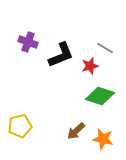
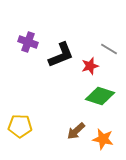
gray line: moved 4 px right, 1 px down
yellow pentagon: rotated 15 degrees clockwise
